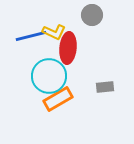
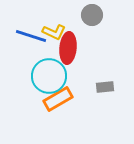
blue line: rotated 32 degrees clockwise
